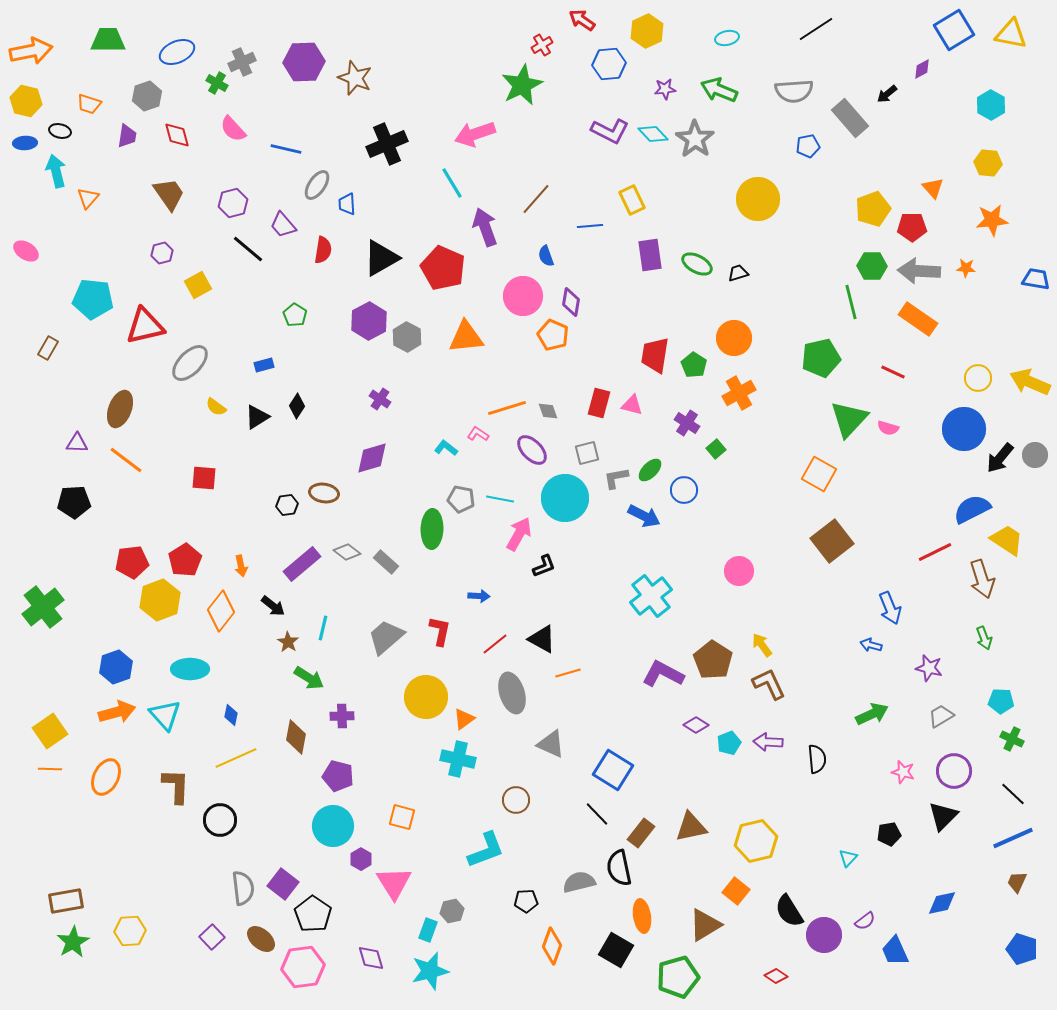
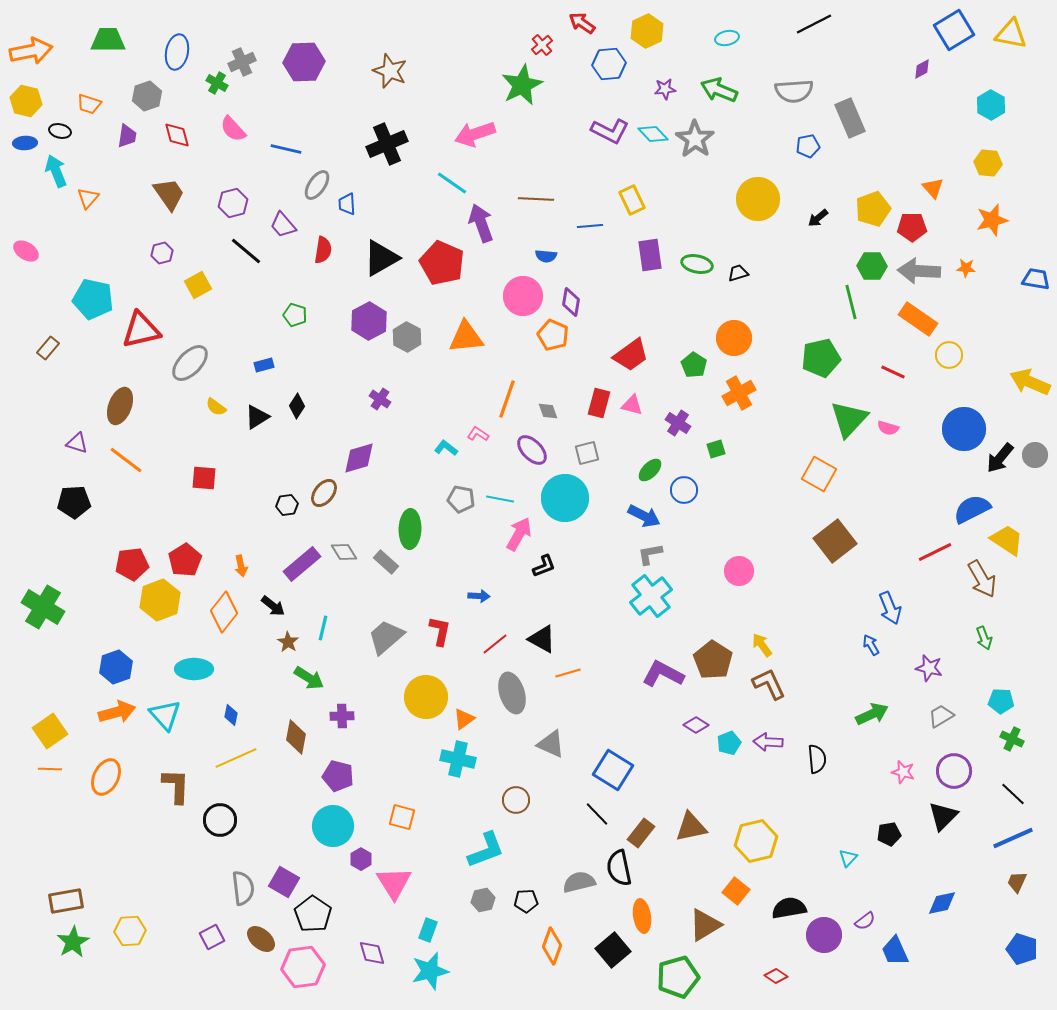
red arrow at (582, 20): moved 3 px down
black line at (816, 29): moved 2 px left, 5 px up; rotated 6 degrees clockwise
red cross at (542, 45): rotated 10 degrees counterclockwise
blue ellipse at (177, 52): rotated 56 degrees counterclockwise
brown star at (355, 78): moved 35 px right, 7 px up
black arrow at (887, 94): moved 69 px left, 124 px down
gray rectangle at (850, 118): rotated 18 degrees clockwise
cyan arrow at (56, 171): rotated 8 degrees counterclockwise
cyan line at (452, 183): rotated 24 degrees counterclockwise
brown line at (536, 199): rotated 52 degrees clockwise
orange star at (992, 220): rotated 8 degrees counterclockwise
purple arrow at (485, 227): moved 4 px left, 4 px up
black line at (248, 249): moved 2 px left, 2 px down
blue semicircle at (546, 256): rotated 65 degrees counterclockwise
green ellipse at (697, 264): rotated 16 degrees counterclockwise
red pentagon at (443, 268): moved 1 px left, 5 px up
cyan pentagon at (93, 299): rotated 6 degrees clockwise
green pentagon at (295, 315): rotated 15 degrees counterclockwise
red triangle at (145, 326): moved 4 px left, 4 px down
brown rectangle at (48, 348): rotated 10 degrees clockwise
red trapezoid at (655, 355): moved 24 px left; rotated 135 degrees counterclockwise
yellow circle at (978, 378): moved 29 px left, 23 px up
orange line at (507, 408): moved 9 px up; rotated 54 degrees counterclockwise
brown ellipse at (120, 409): moved 3 px up
purple cross at (687, 423): moved 9 px left
purple triangle at (77, 443): rotated 15 degrees clockwise
green square at (716, 449): rotated 24 degrees clockwise
purple diamond at (372, 458): moved 13 px left
gray L-shape at (616, 478): moved 34 px right, 76 px down
brown ellipse at (324, 493): rotated 60 degrees counterclockwise
green ellipse at (432, 529): moved 22 px left
brown square at (832, 541): moved 3 px right
gray diamond at (347, 552): moved 3 px left; rotated 20 degrees clockwise
red pentagon at (132, 562): moved 2 px down
brown arrow at (982, 579): rotated 12 degrees counterclockwise
green cross at (43, 607): rotated 21 degrees counterclockwise
orange diamond at (221, 611): moved 3 px right, 1 px down
blue arrow at (871, 645): rotated 45 degrees clockwise
cyan ellipse at (190, 669): moved 4 px right
purple square at (283, 884): moved 1 px right, 2 px up; rotated 8 degrees counterclockwise
gray hexagon at (452, 911): moved 31 px right, 11 px up
black semicircle at (789, 911): moved 3 px up; rotated 112 degrees clockwise
purple square at (212, 937): rotated 15 degrees clockwise
black square at (616, 950): moved 3 px left; rotated 20 degrees clockwise
purple diamond at (371, 958): moved 1 px right, 5 px up
